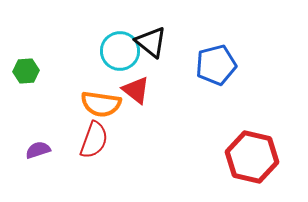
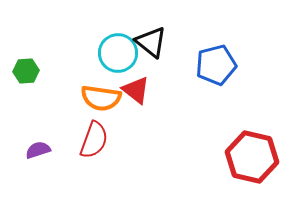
cyan circle: moved 2 px left, 2 px down
orange semicircle: moved 6 px up
